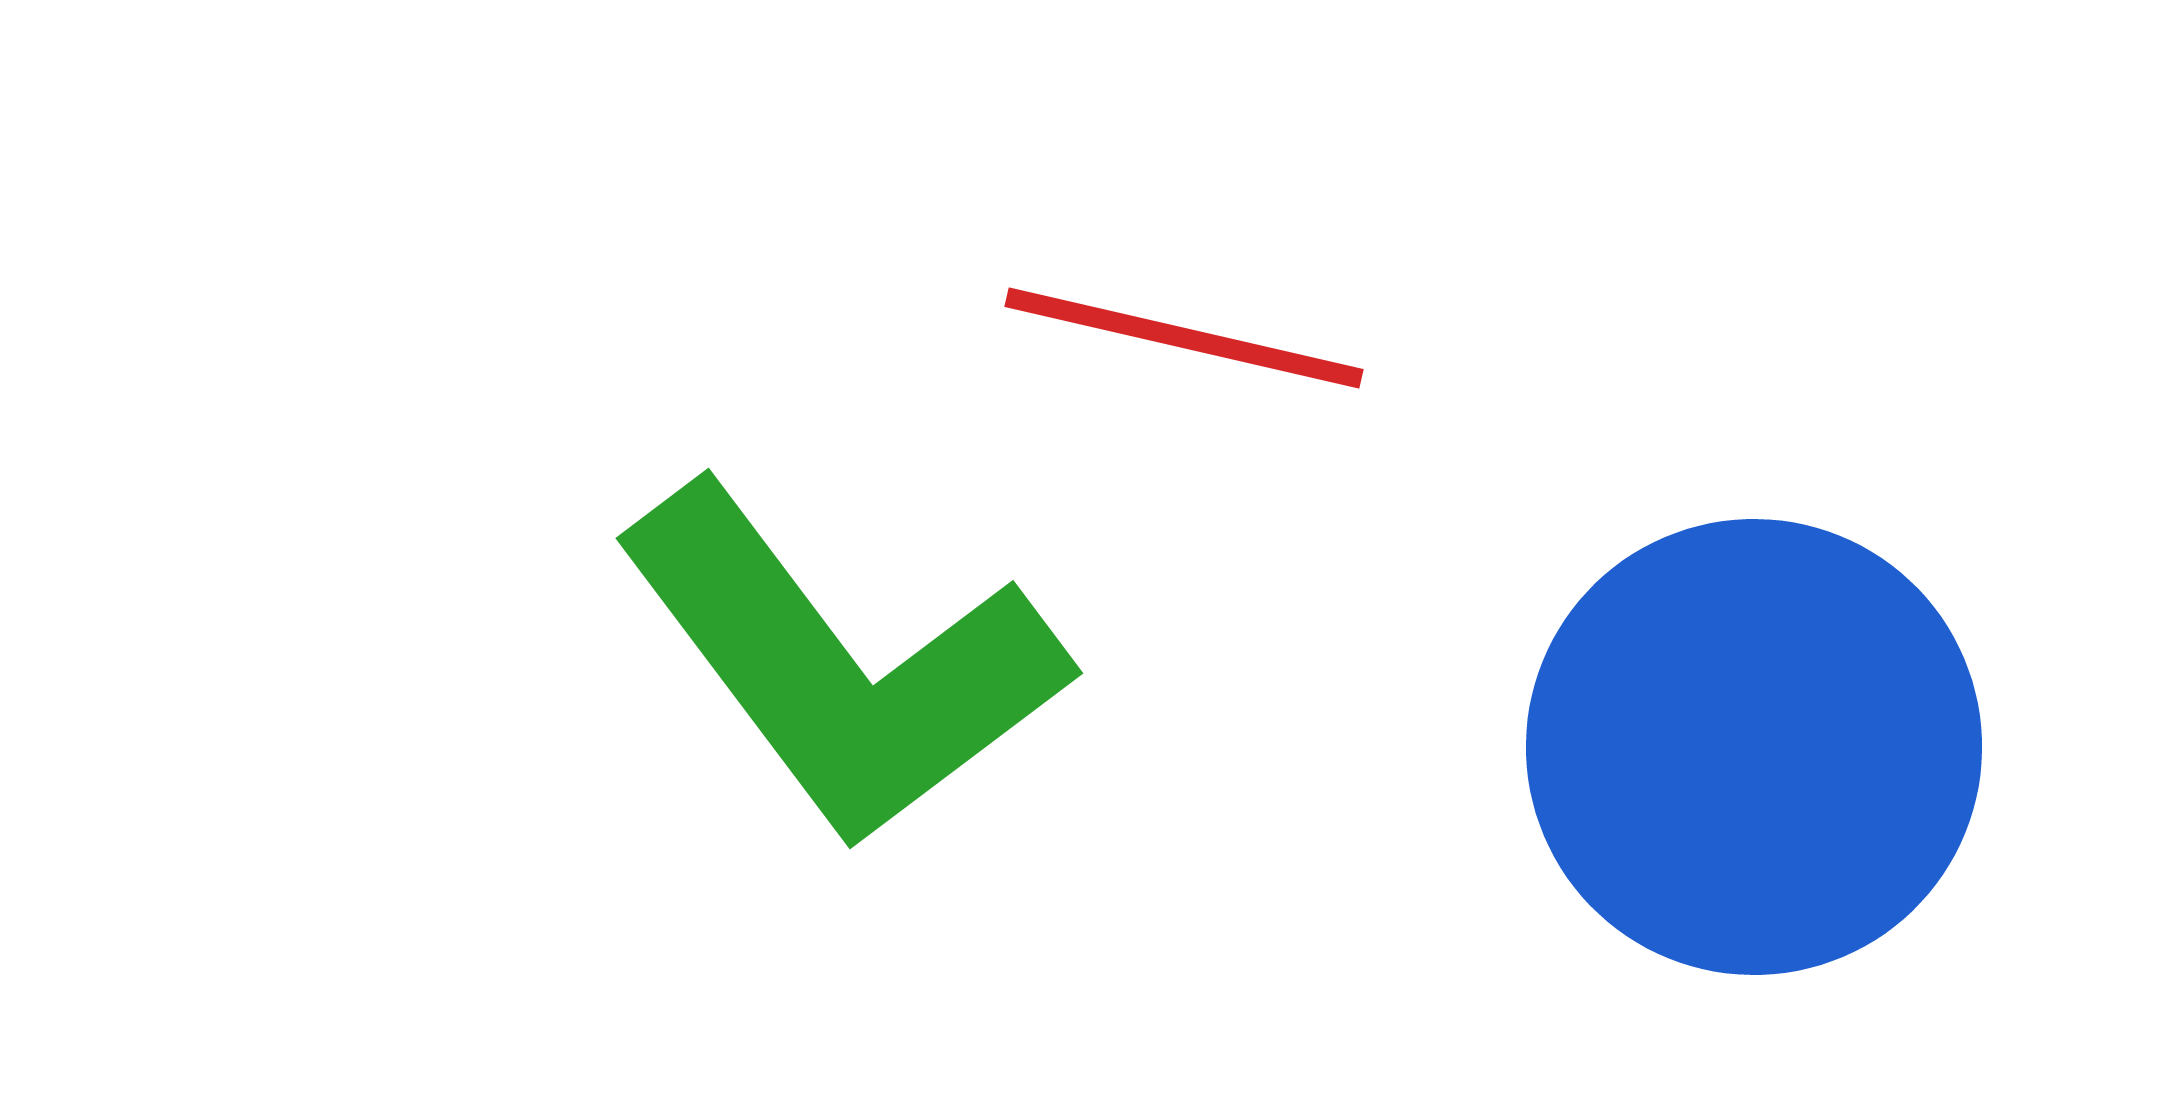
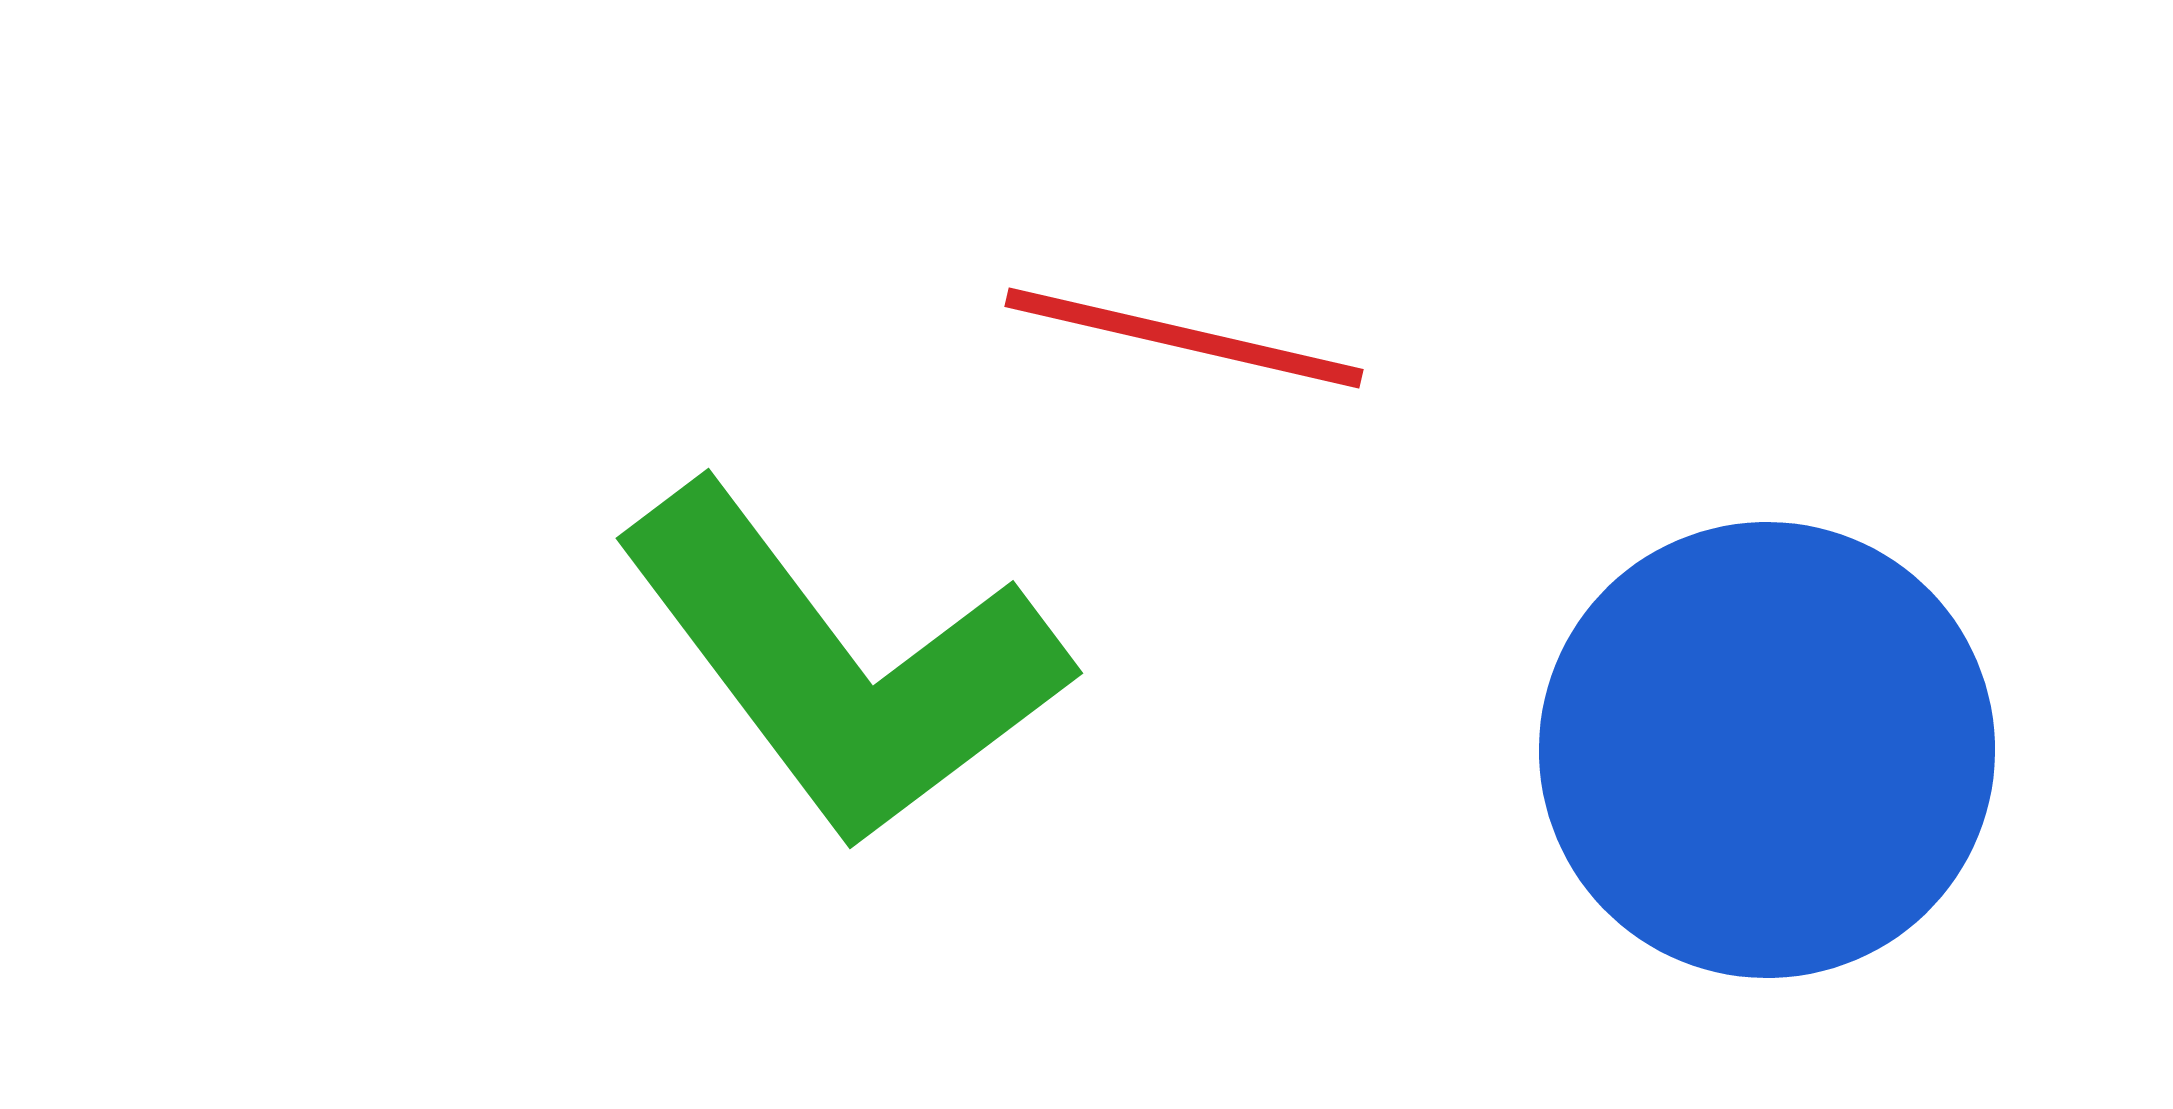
blue circle: moved 13 px right, 3 px down
